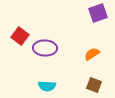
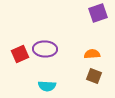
red square: moved 18 px down; rotated 30 degrees clockwise
purple ellipse: moved 1 px down
orange semicircle: rotated 28 degrees clockwise
brown square: moved 9 px up
